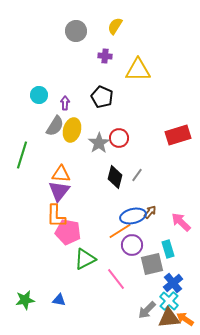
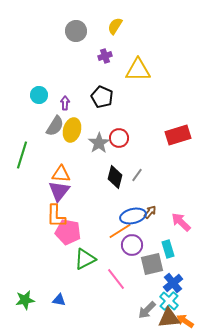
purple cross: rotated 24 degrees counterclockwise
orange arrow: moved 2 px down
